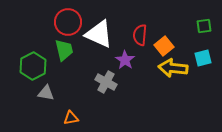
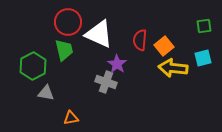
red semicircle: moved 5 px down
purple star: moved 8 px left, 4 px down
gray cross: rotated 10 degrees counterclockwise
